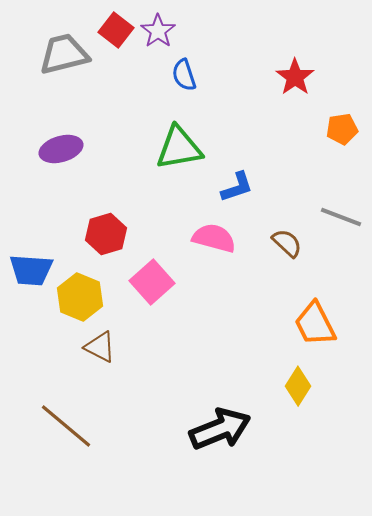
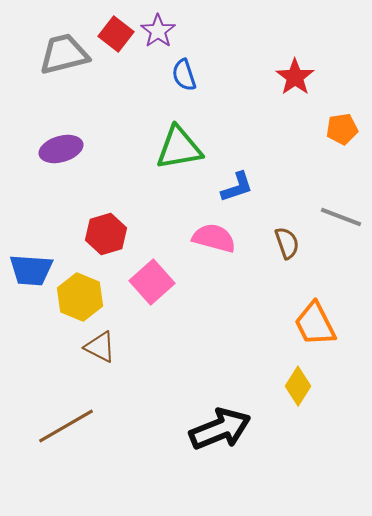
red square: moved 4 px down
brown semicircle: rotated 28 degrees clockwise
brown line: rotated 70 degrees counterclockwise
